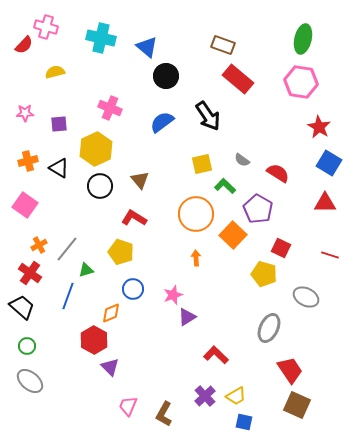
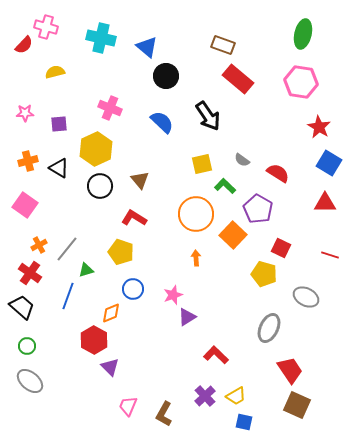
green ellipse at (303, 39): moved 5 px up
blue semicircle at (162, 122): rotated 80 degrees clockwise
